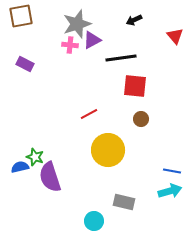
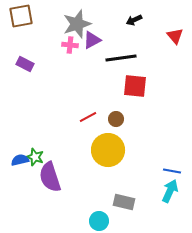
red line: moved 1 px left, 3 px down
brown circle: moved 25 px left
blue semicircle: moved 7 px up
cyan arrow: rotated 50 degrees counterclockwise
cyan circle: moved 5 px right
